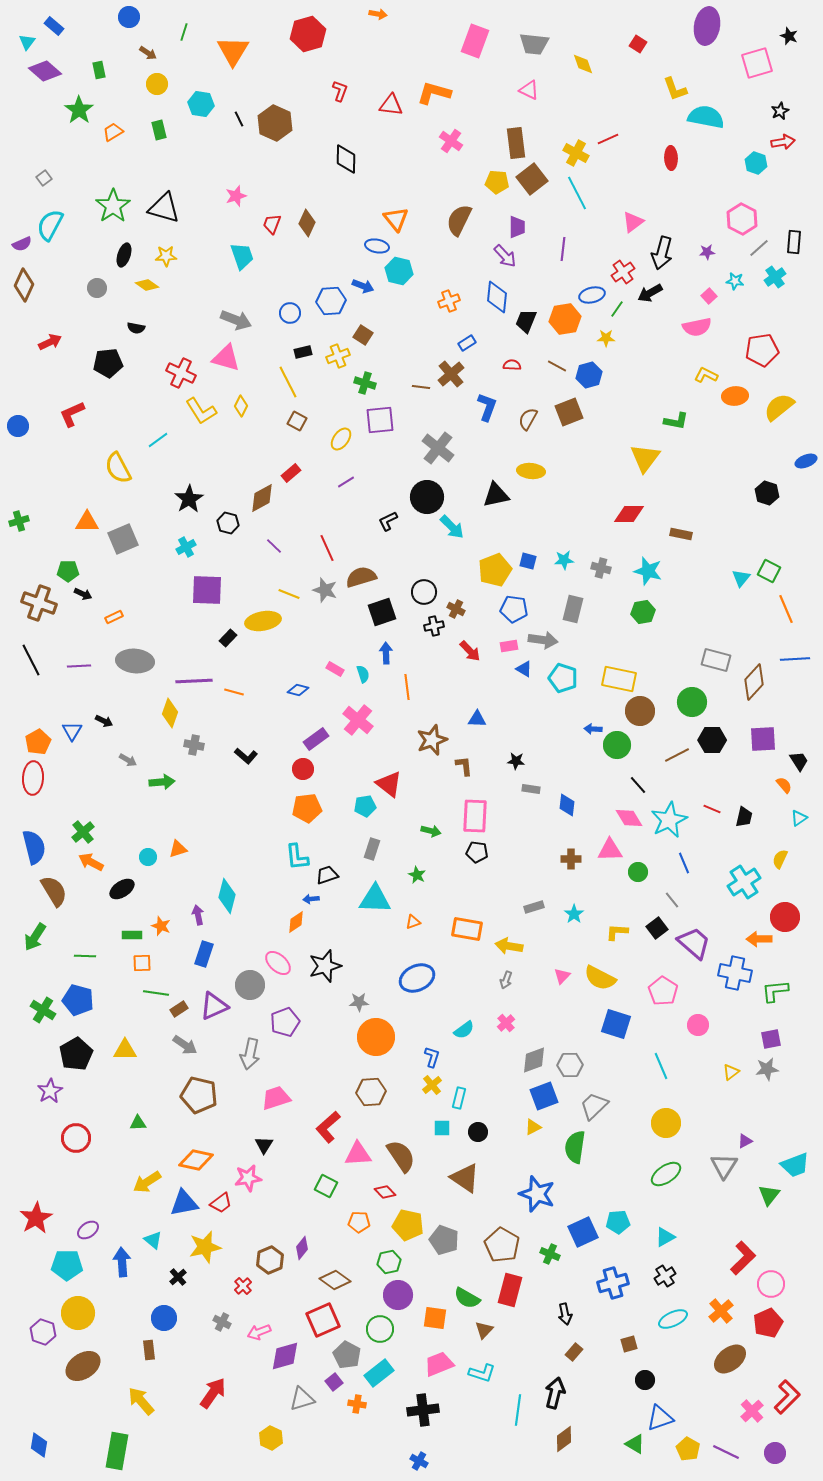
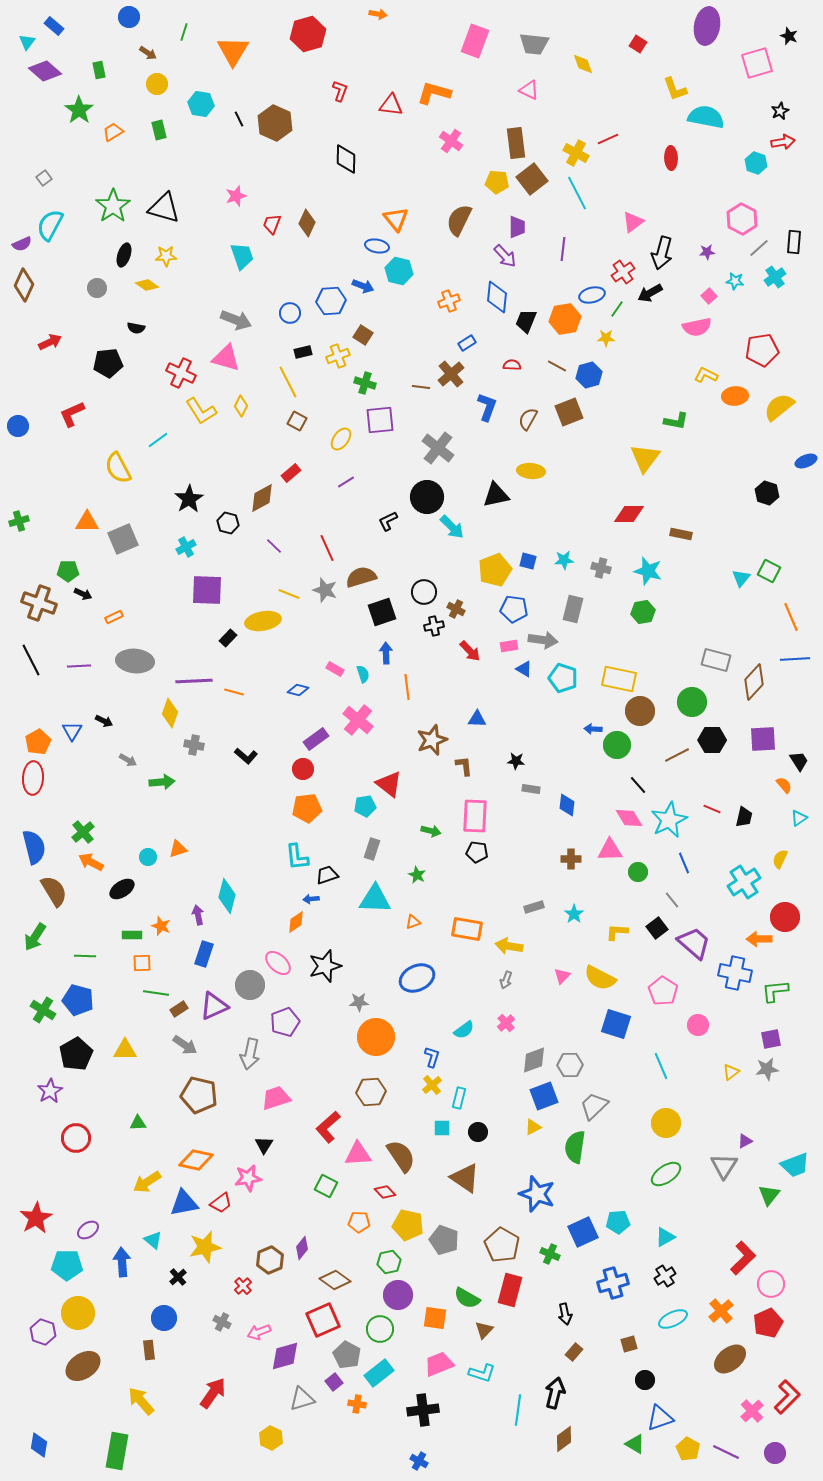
orange line at (786, 609): moved 5 px right, 8 px down
